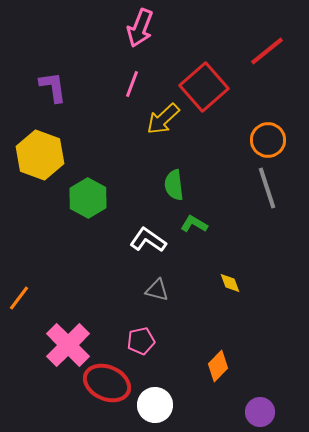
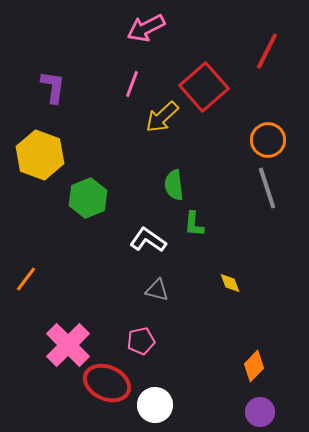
pink arrow: moved 6 px right; rotated 42 degrees clockwise
red line: rotated 24 degrees counterclockwise
purple L-shape: rotated 16 degrees clockwise
yellow arrow: moved 1 px left, 2 px up
green hexagon: rotated 9 degrees clockwise
green L-shape: rotated 116 degrees counterclockwise
orange line: moved 7 px right, 19 px up
orange diamond: moved 36 px right
